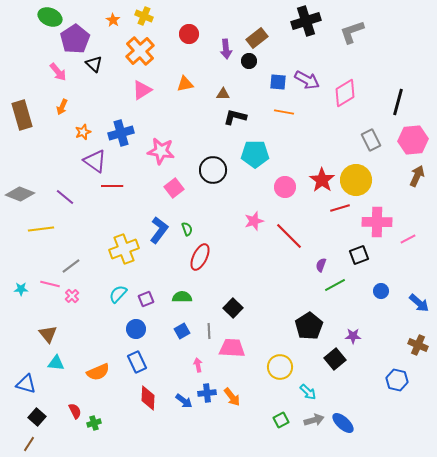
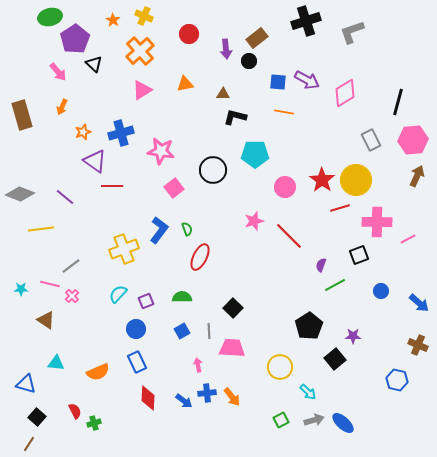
green ellipse at (50, 17): rotated 35 degrees counterclockwise
purple square at (146, 299): moved 2 px down
brown triangle at (48, 334): moved 2 px left, 14 px up; rotated 18 degrees counterclockwise
